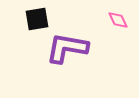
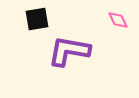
purple L-shape: moved 2 px right, 3 px down
